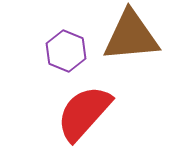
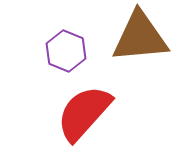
brown triangle: moved 9 px right, 1 px down
